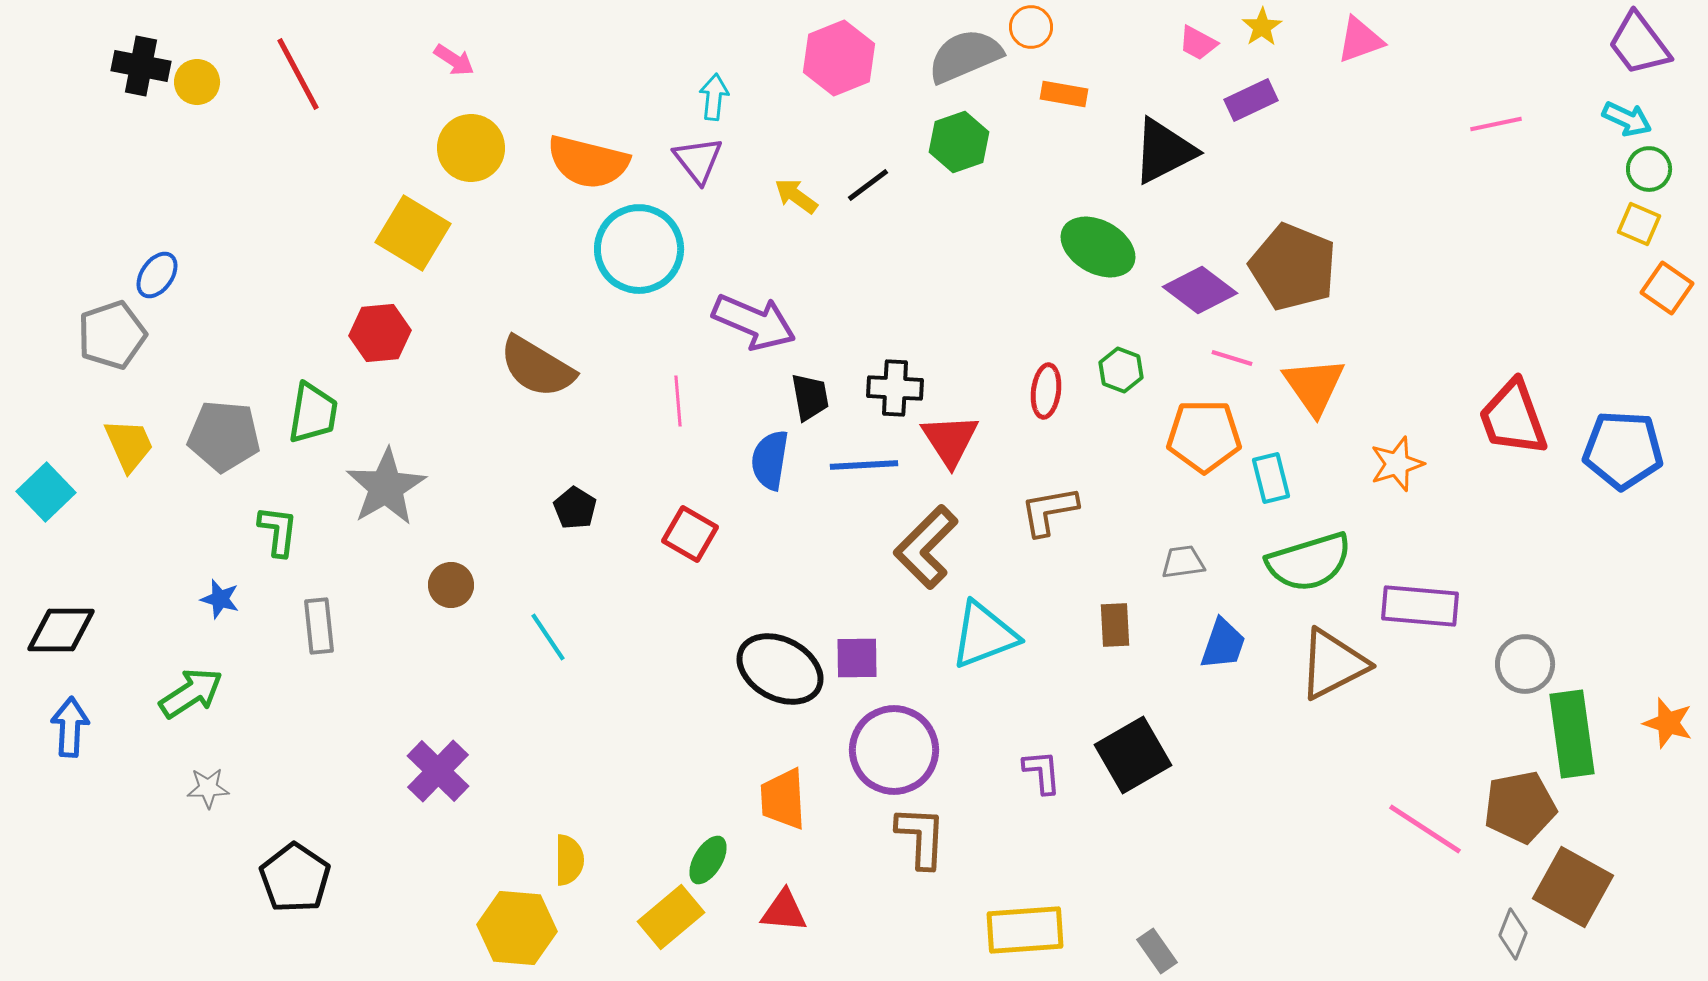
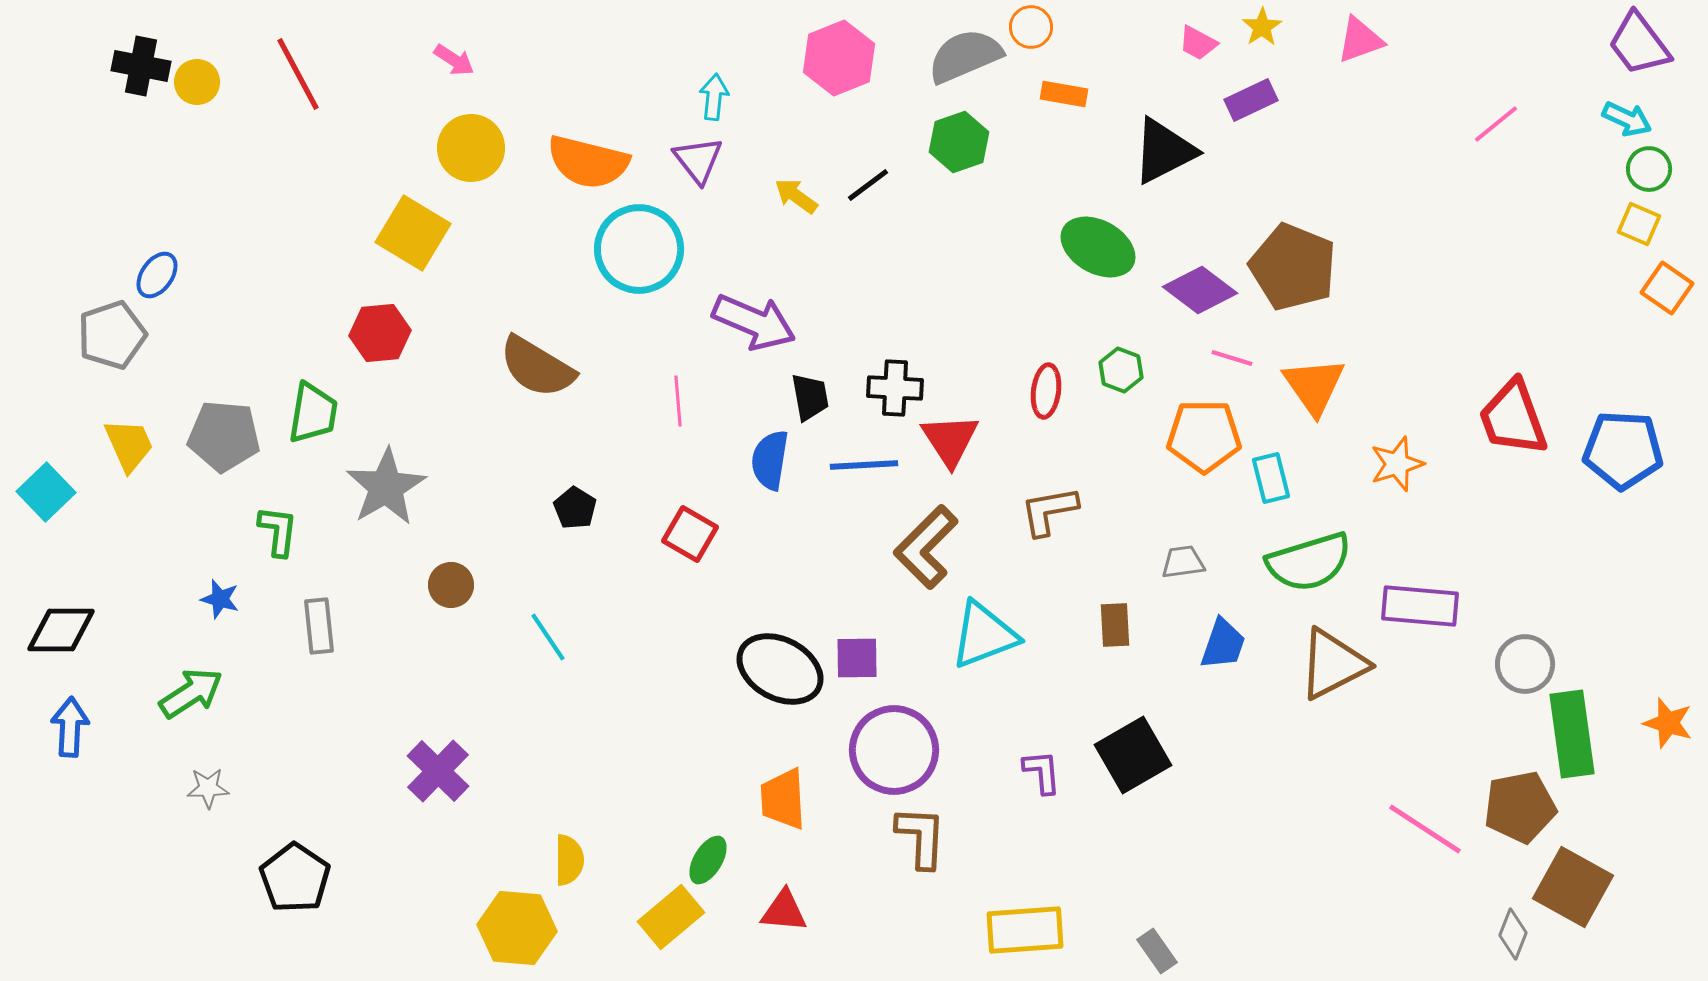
pink line at (1496, 124): rotated 27 degrees counterclockwise
